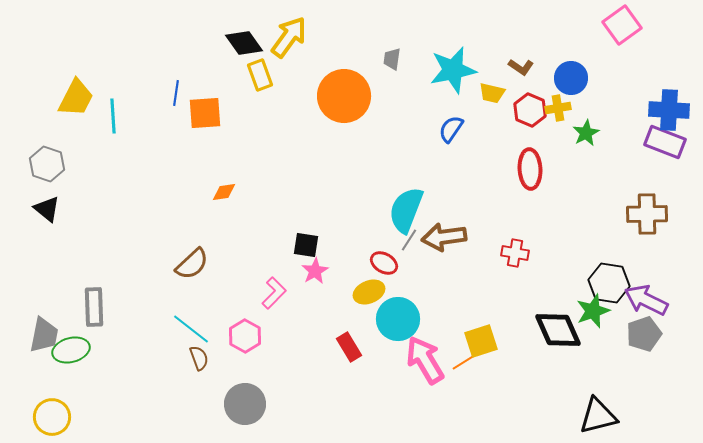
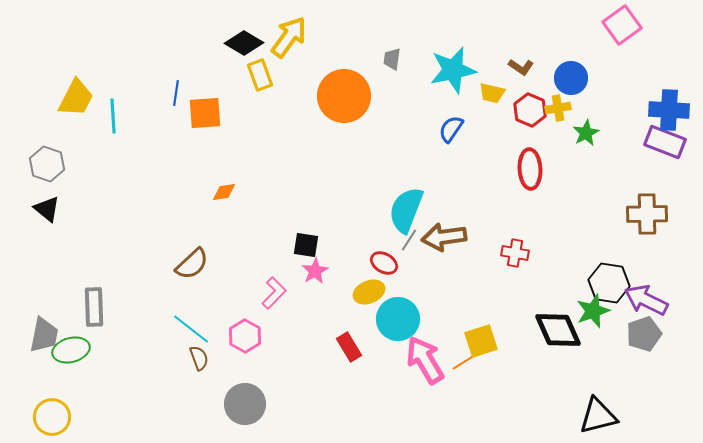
black diamond at (244, 43): rotated 24 degrees counterclockwise
